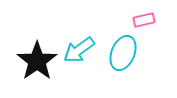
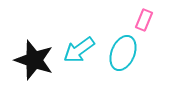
pink rectangle: rotated 55 degrees counterclockwise
black star: moved 3 px left, 1 px up; rotated 18 degrees counterclockwise
